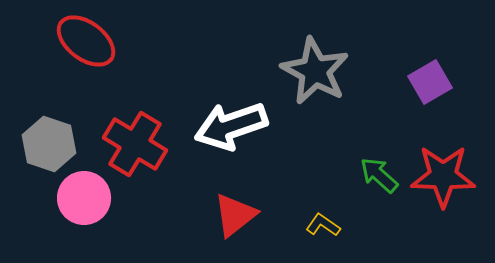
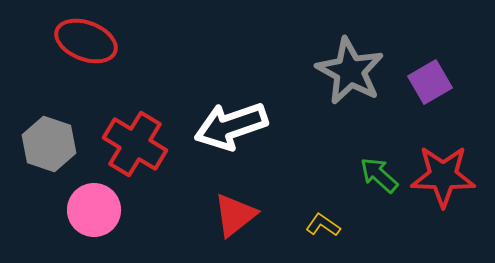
red ellipse: rotated 16 degrees counterclockwise
gray star: moved 35 px right
pink circle: moved 10 px right, 12 px down
